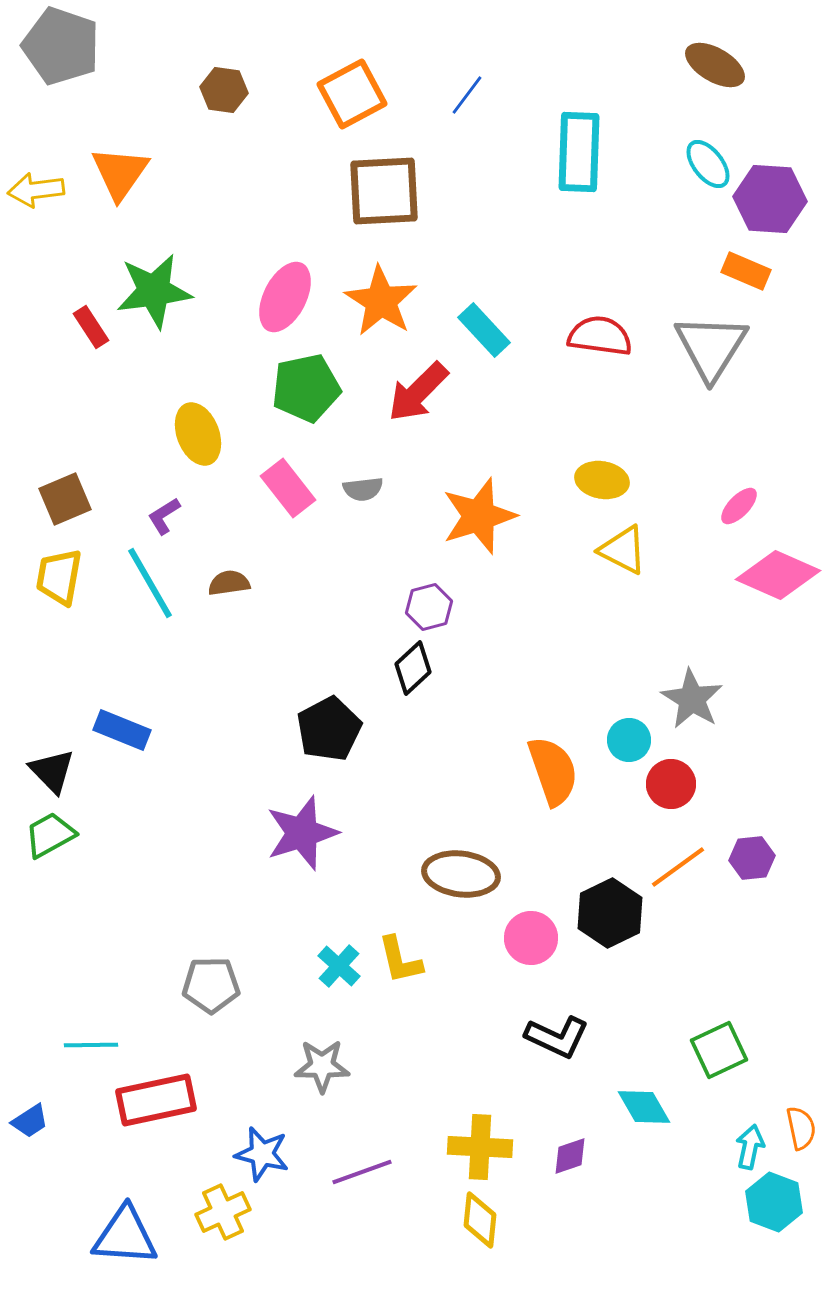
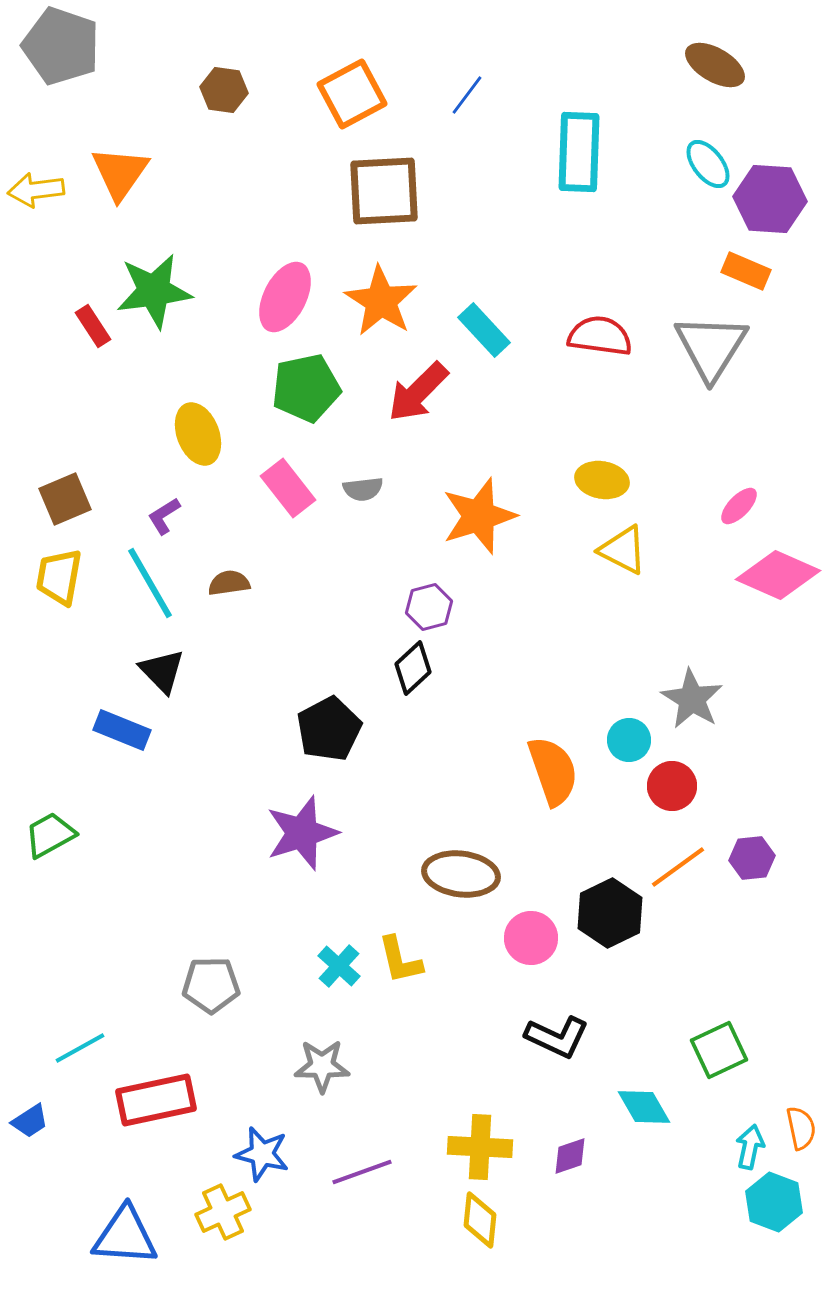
red rectangle at (91, 327): moved 2 px right, 1 px up
black triangle at (52, 771): moved 110 px right, 100 px up
red circle at (671, 784): moved 1 px right, 2 px down
cyan line at (91, 1045): moved 11 px left, 3 px down; rotated 28 degrees counterclockwise
